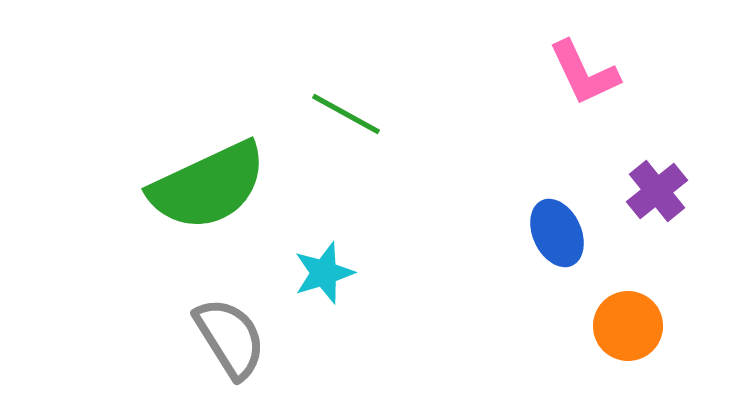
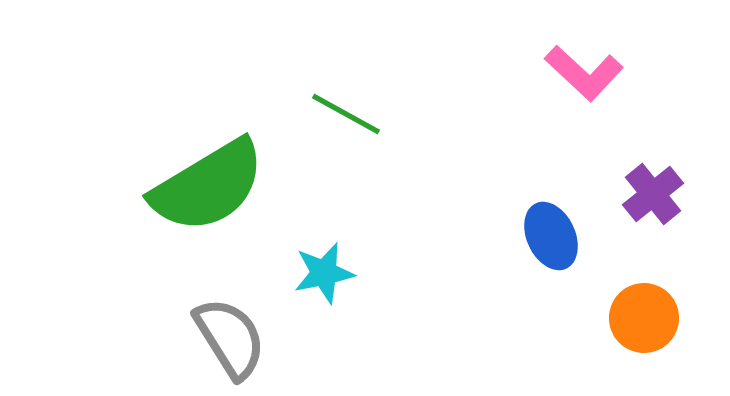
pink L-shape: rotated 22 degrees counterclockwise
green semicircle: rotated 6 degrees counterclockwise
purple cross: moved 4 px left, 3 px down
blue ellipse: moved 6 px left, 3 px down
cyan star: rotated 6 degrees clockwise
orange circle: moved 16 px right, 8 px up
